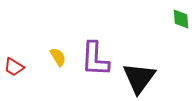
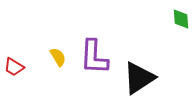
purple L-shape: moved 1 px left, 2 px up
black triangle: rotated 21 degrees clockwise
